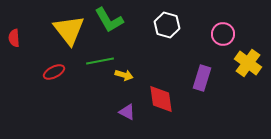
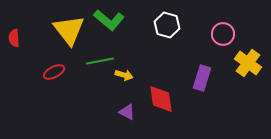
green L-shape: rotated 20 degrees counterclockwise
